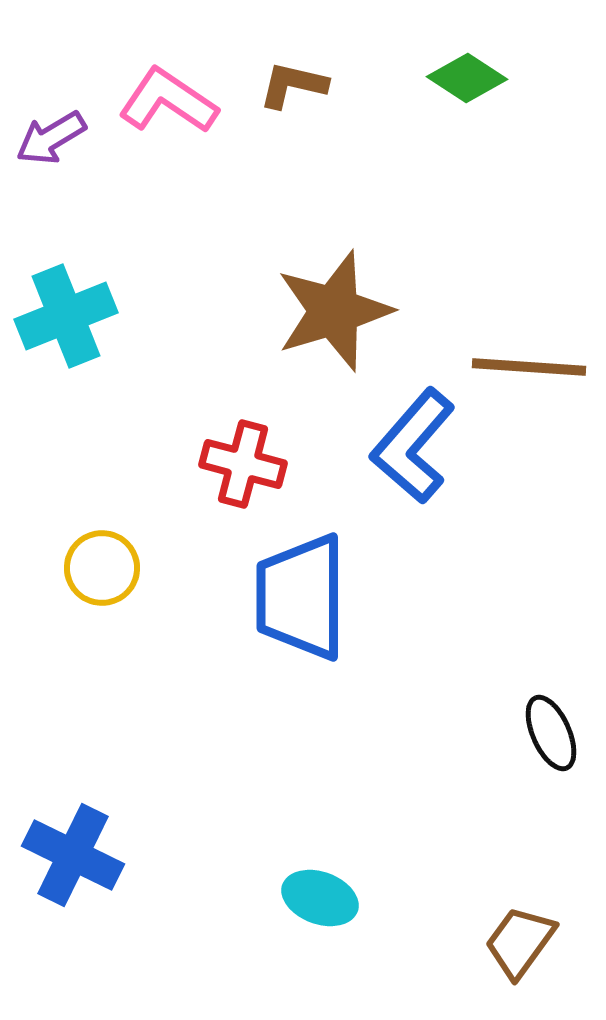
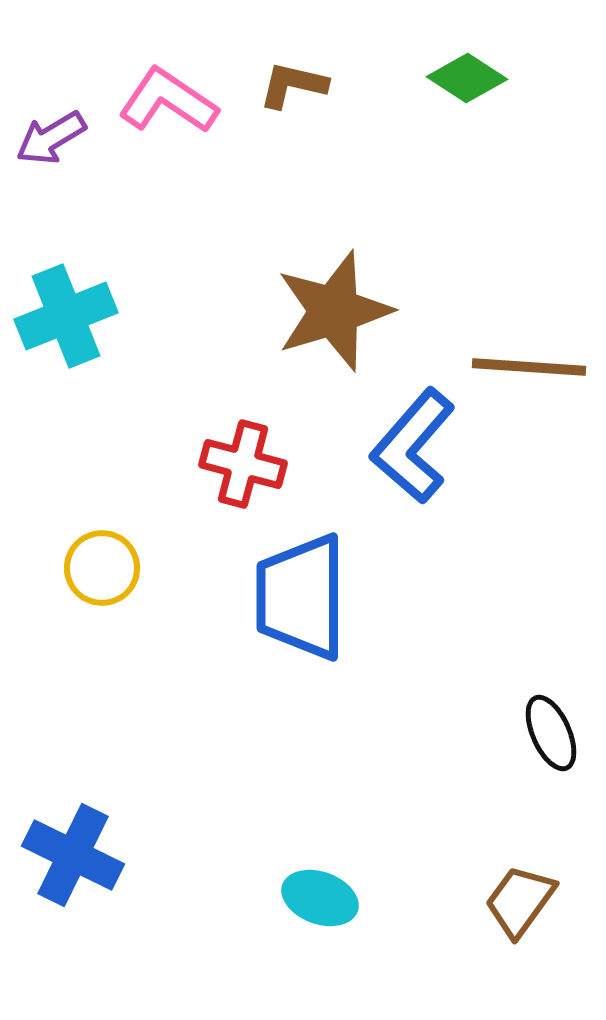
brown trapezoid: moved 41 px up
